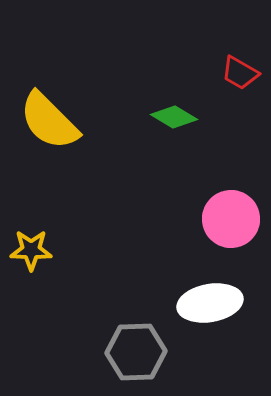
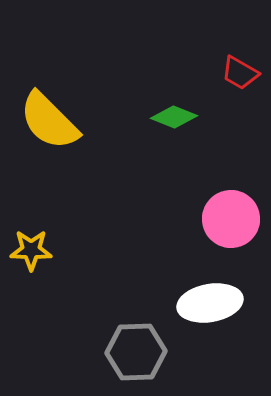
green diamond: rotated 9 degrees counterclockwise
